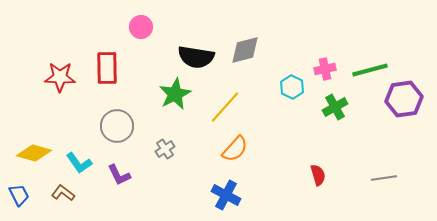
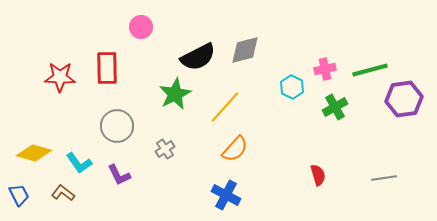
black semicircle: moved 2 px right; rotated 36 degrees counterclockwise
